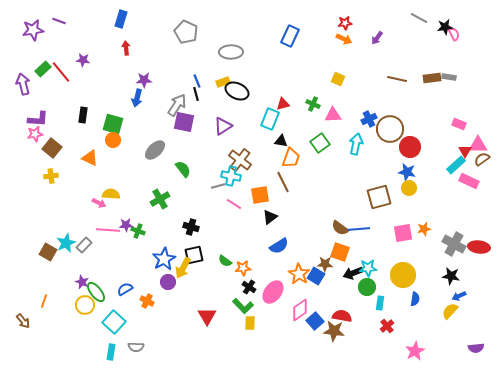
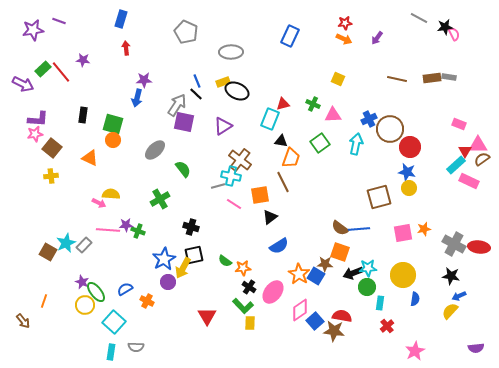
purple arrow at (23, 84): rotated 130 degrees clockwise
black line at (196, 94): rotated 32 degrees counterclockwise
